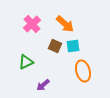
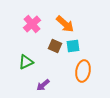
orange ellipse: rotated 25 degrees clockwise
